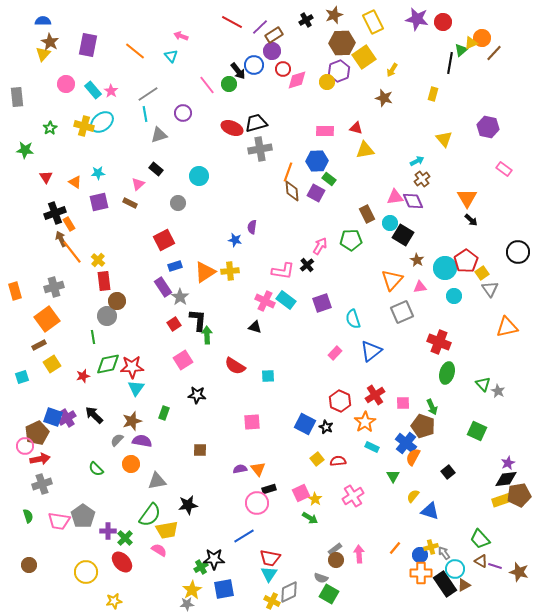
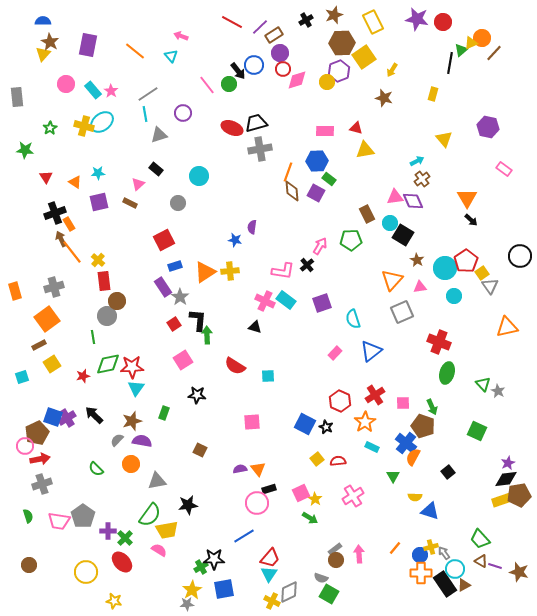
purple circle at (272, 51): moved 8 px right, 2 px down
black circle at (518, 252): moved 2 px right, 4 px down
gray triangle at (490, 289): moved 3 px up
brown square at (200, 450): rotated 24 degrees clockwise
yellow semicircle at (413, 496): moved 2 px right, 1 px down; rotated 128 degrees counterclockwise
red trapezoid at (270, 558): rotated 60 degrees counterclockwise
yellow star at (114, 601): rotated 21 degrees clockwise
